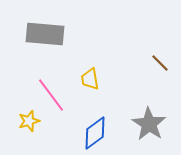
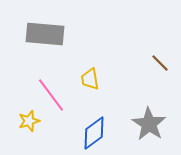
blue diamond: moved 1 px left
